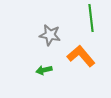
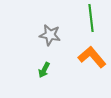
orange L-shape: moved 11 px right, 1 px down
green arrow: rotated 49 degrees counterclockwise
